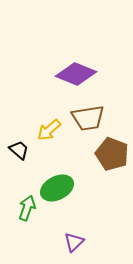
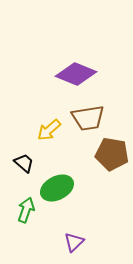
black trapezoid: moved 5 px right, 13 px down
brown pentagon: rotated 12 degrees counterclockwise
green arrow: moved 1 px left, 2 px down
